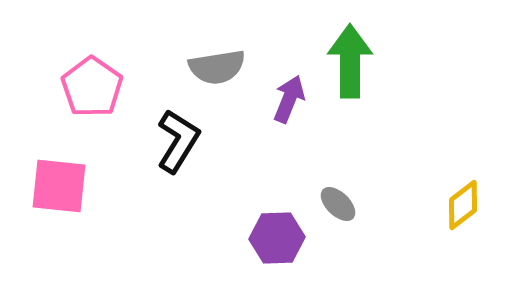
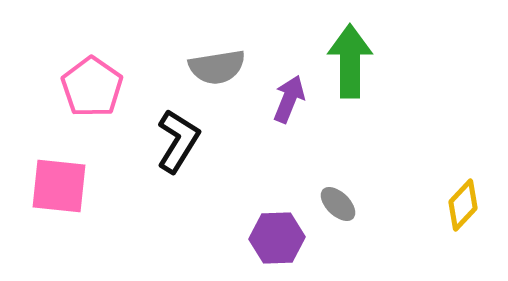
yellow diamond: rotated 9 degrees counterclockwise
